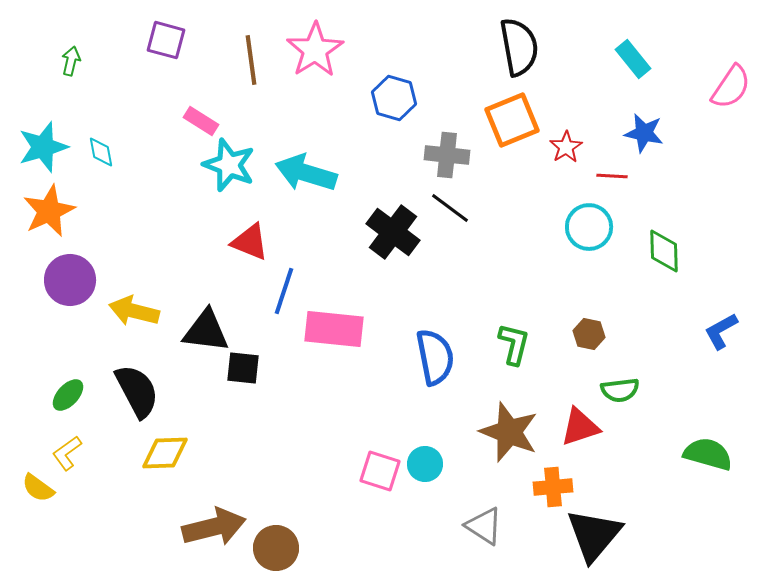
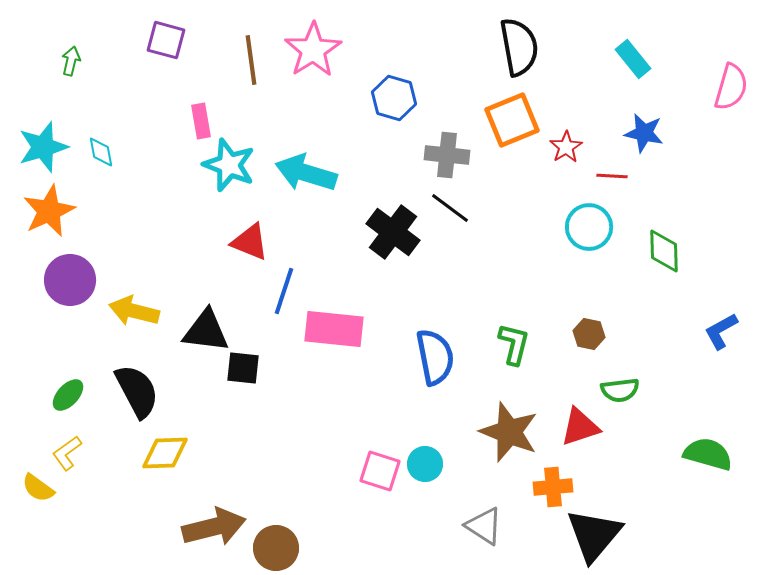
pink star at (315, 50): moved 2 px left
pink semicircle at (731, 87): rotated 18 degrees counterclockwise
pink rectangle at (201, 121): rotated 48 degrees clockwise
